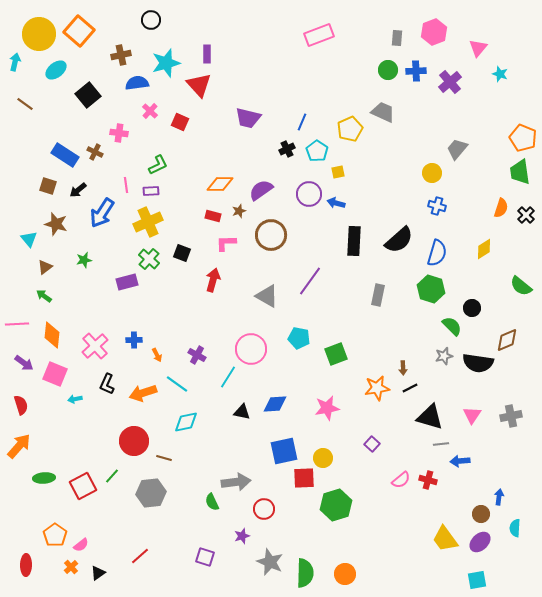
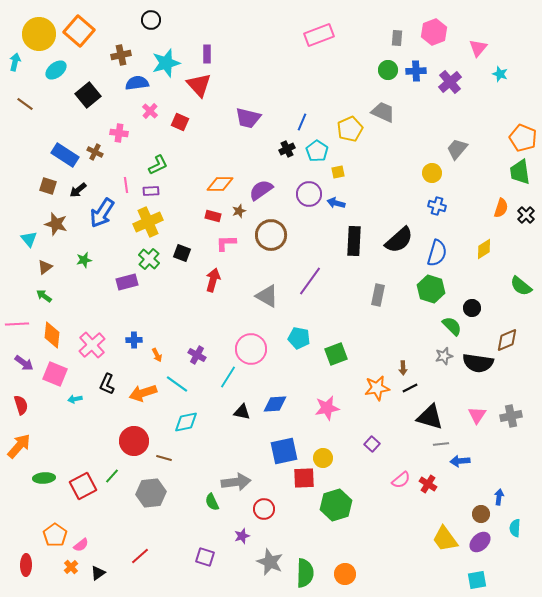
pink cross at (95, 346): moved 3 px left, 1 px up
pink triangle at (472, 415): moved 5 px right
red cross at (428, 480): moved 4 px down; rotated 18 degrees clockwise
